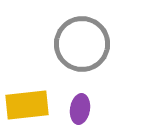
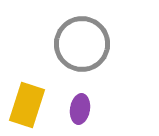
yellow rectangle: rotated 66 degrees counterclockwise
